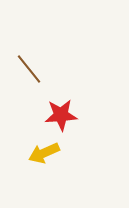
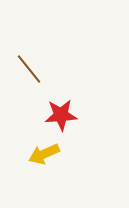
yellow arrow: moved 1 px down
